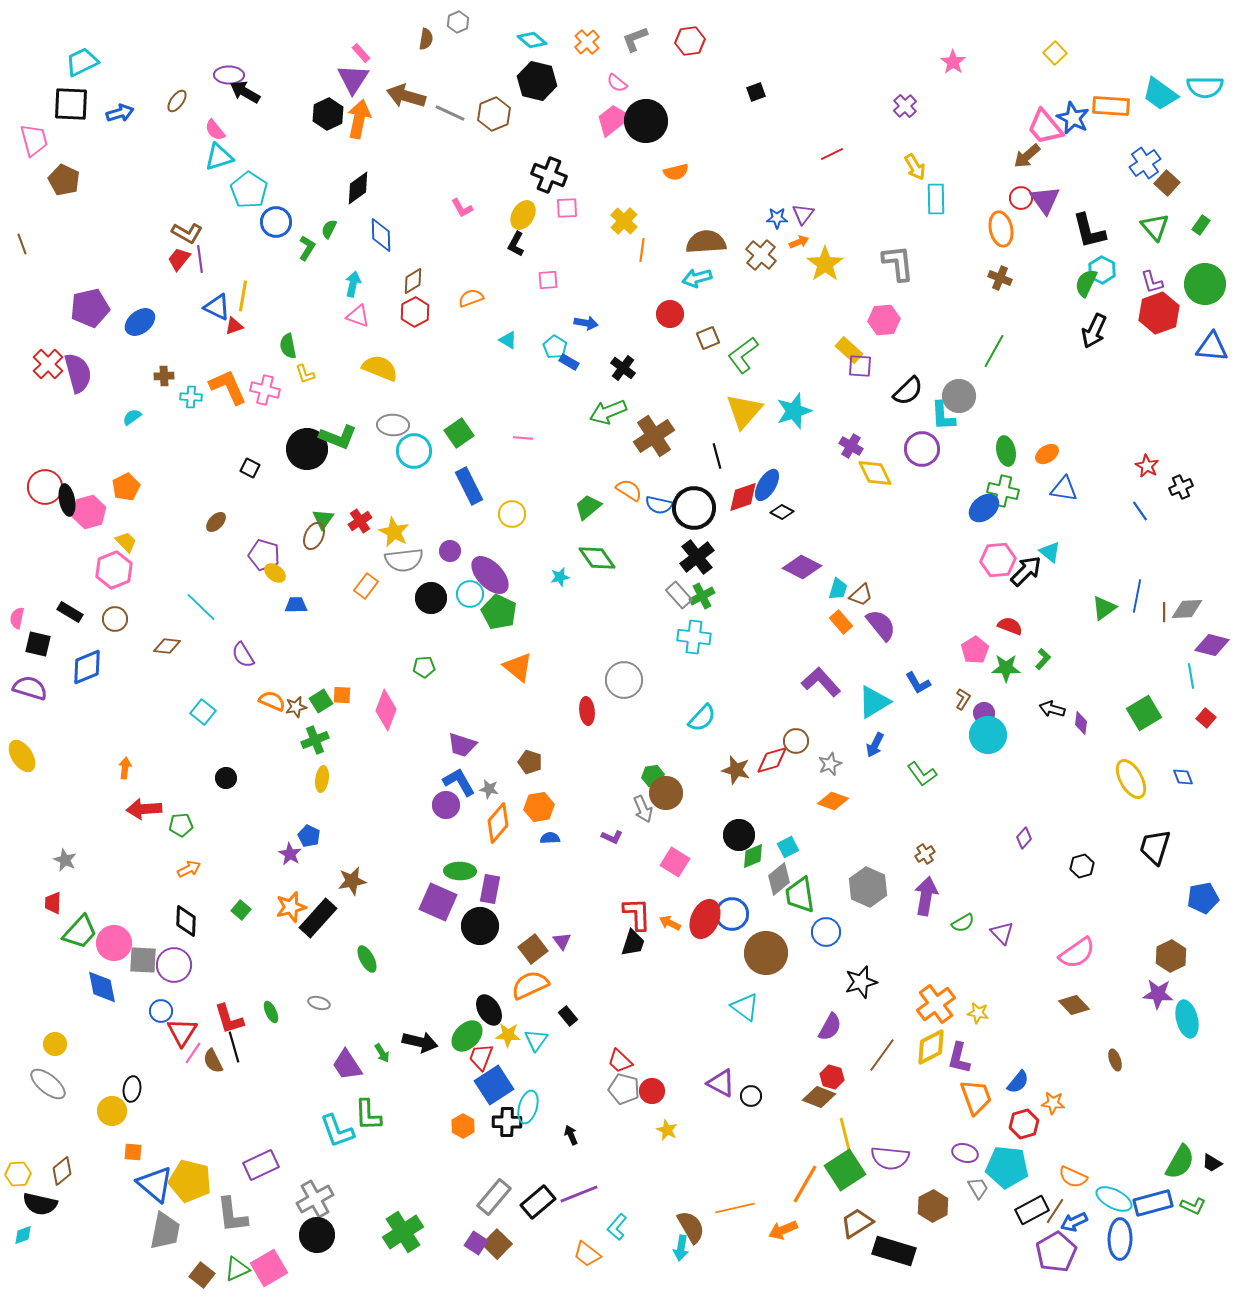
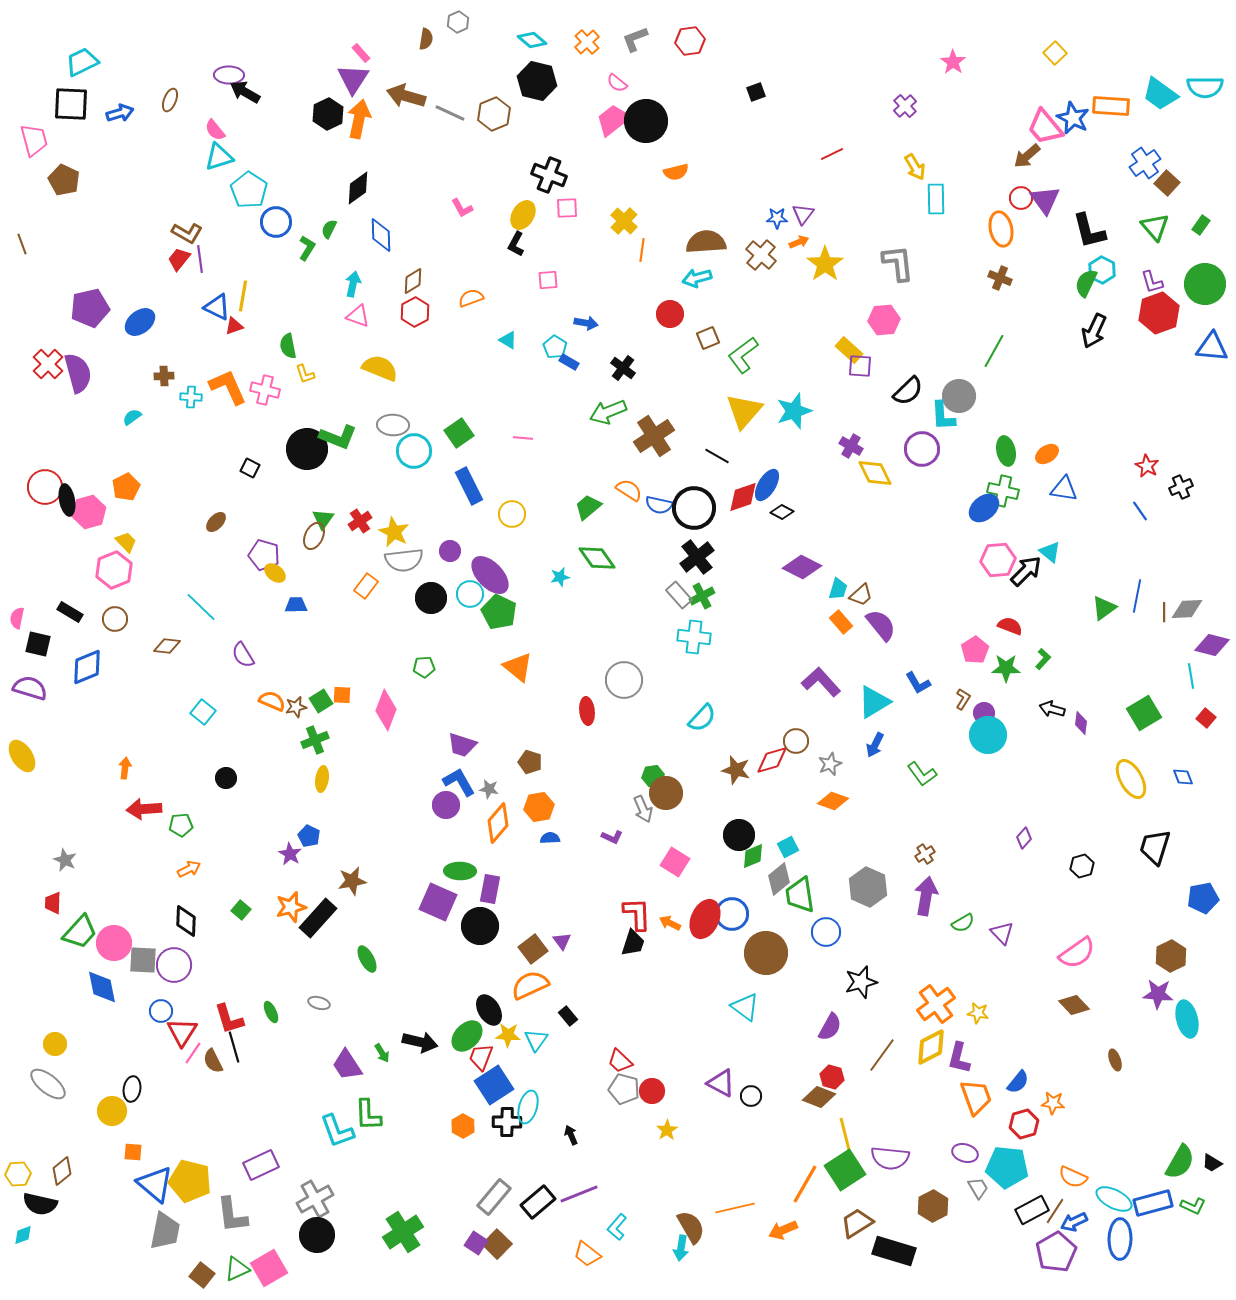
brown ellipse at (177, 101): moved 7 px left, 1 px up; rotated 15 degrees counterclockwise
black line at (717, 456): rotated 45 degrees counterclockwise
yellow star at (667, 1130): rotated 15 degrees clockwise
